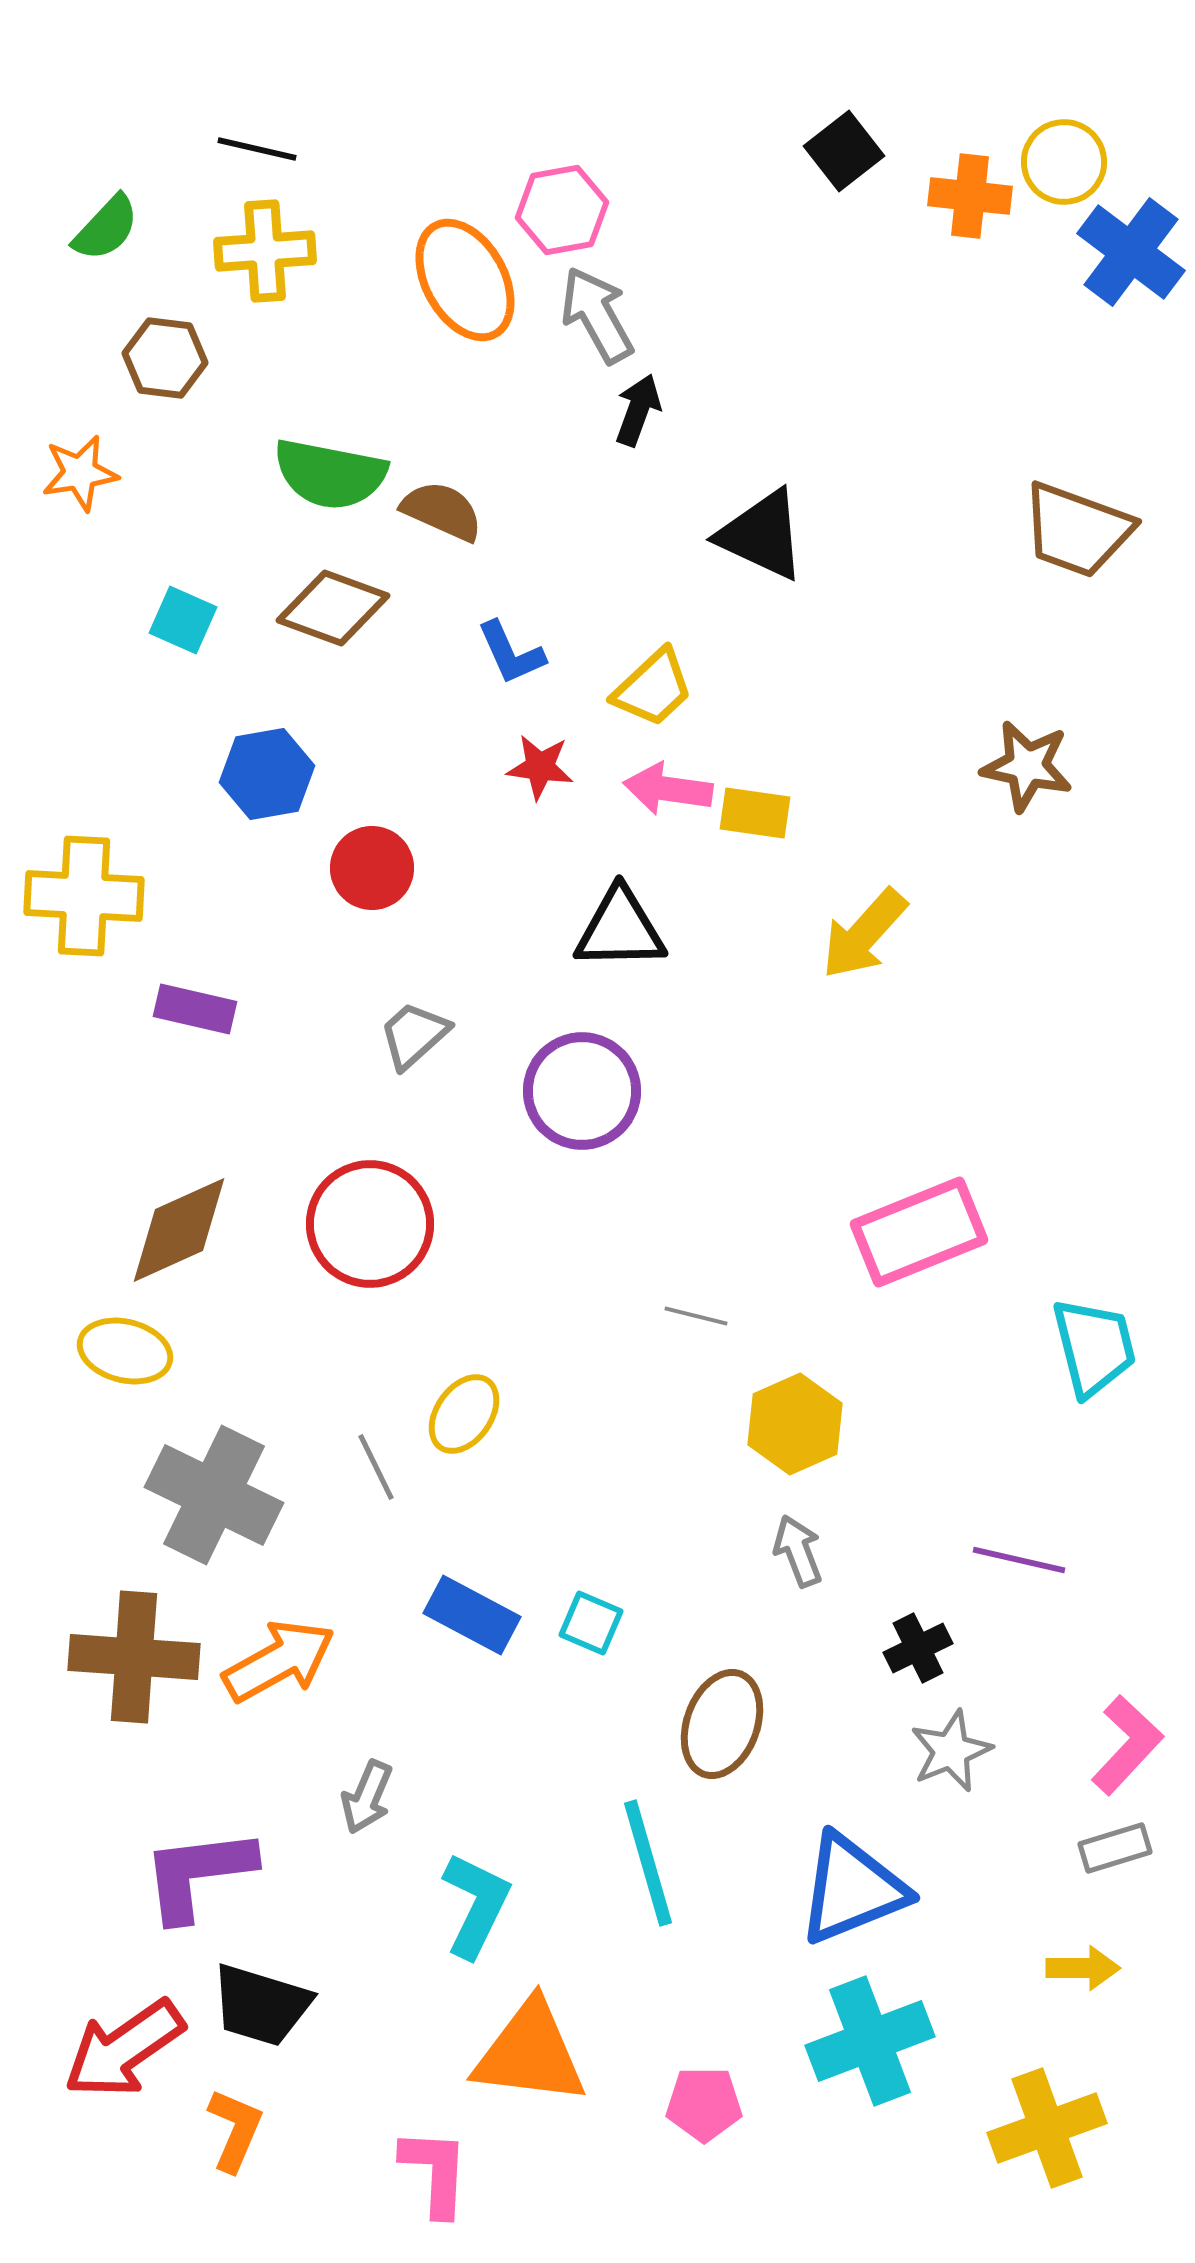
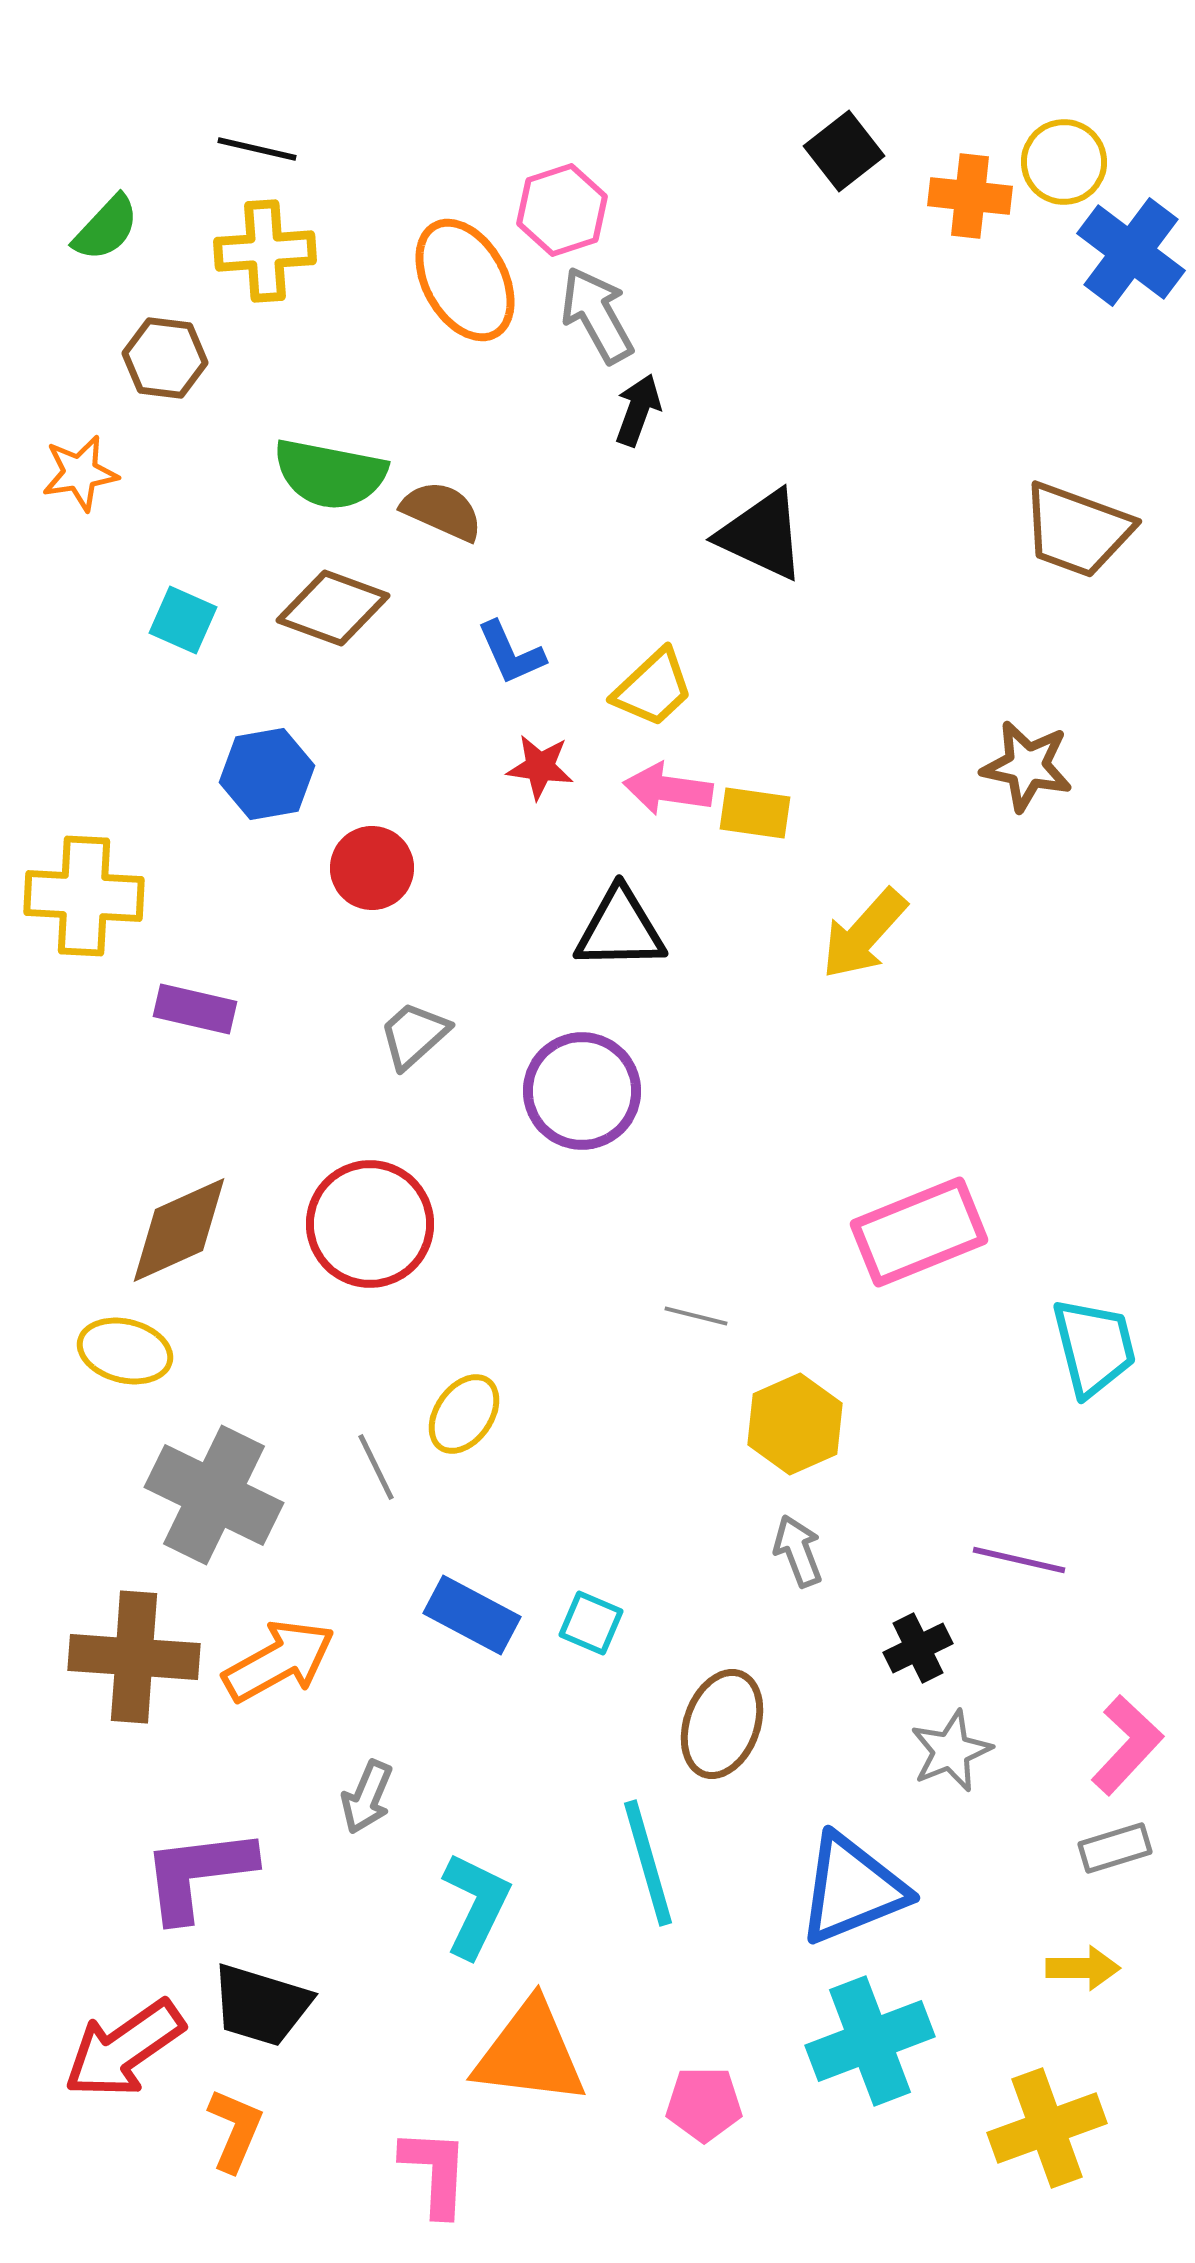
pink hexagon at (562, 210): rotated 8 degrees counterclockwise
